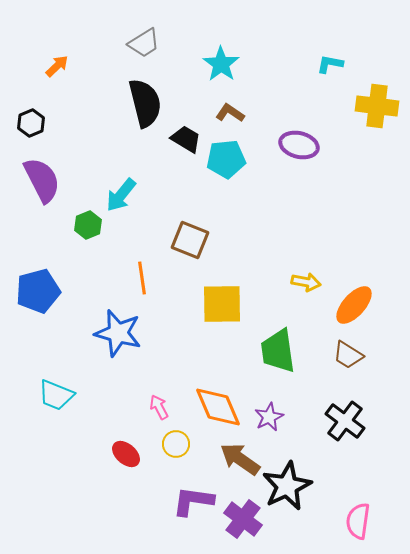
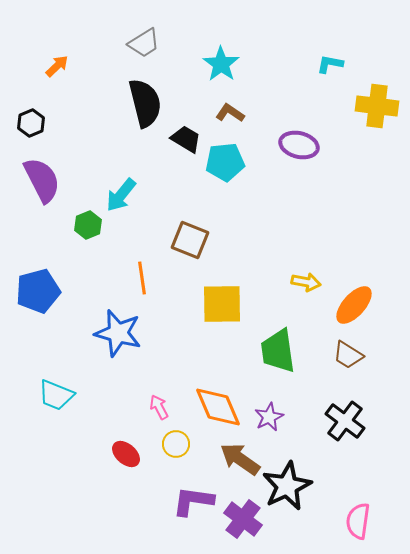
cyan pentagon: moved 1 px left, 3 px down
